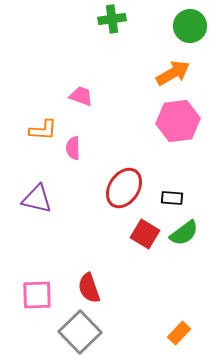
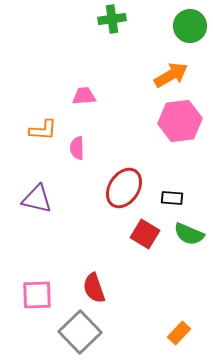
orange arrow: moved 2 px left, 2 px down
pink trapezoid: moved 3 px right; rotated 25 degrees counterclockwise
pink hexagon: moved 2 px right
pink semicircle: moved 4 px right
green semicircle: moved 5 px right, 1 px down; rotated 60 degrees clockwise
red semicircle: moved 5 px right
